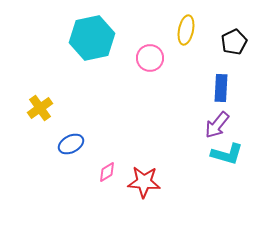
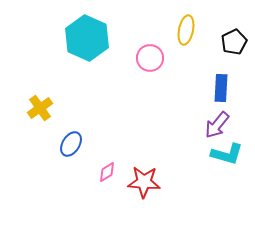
cyan hexagon: moved 5 px left; rotated 24 degrees counterclockwise
blue ellipse: rotated 30 degrees counterclockwise
